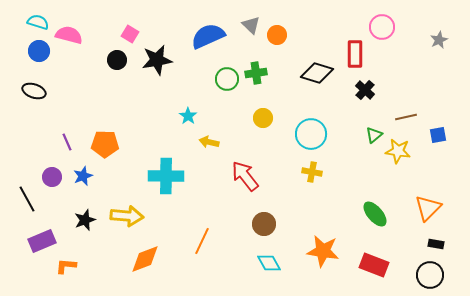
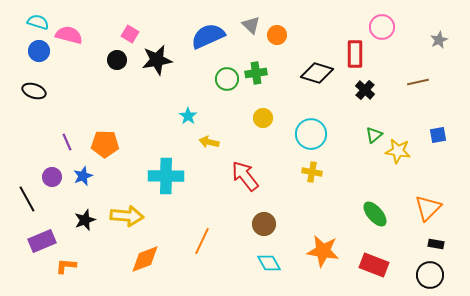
brown line at (406, 117): moved 12 px right, 35 px up
